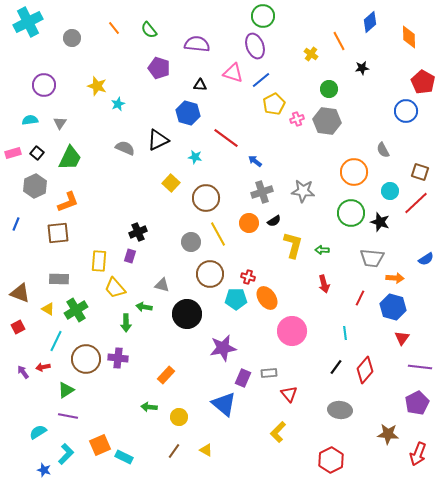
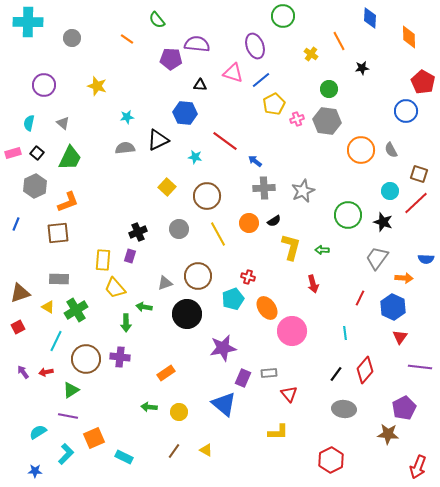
green circle at (263, 16): moved 20 px right
cyan cross at (28, 22): rotated 28 degrees clockwise
blue diamond at (370, 22): moved 4 px up; rotated 45 degrees counterclockwise
orange line at (114, 28): moved 13 px right, 11 px down; rotated 16 degrees counterclockwise
green semicircle at (149, 30): moved 8 px right, 10 px up
purple pentagon at (159, 68): moved 12 px right, 9 px up; rotated 15 degrees counterclockwise
cyan star at (118, 104): moved 9 px right, 13 px down; rotated 16 degrees clockwise
blue hexagon at (188, 113): moved 3 px left; rotated 10 degrees counterclockwise
cyan semicircle at (30, 120): moved 1 px left, 3 px down; rotated 70 degrees counterclockwise
gray triangle at (60, 123): moved 3 px right; rotated 24 degrees counterclockwise
red line at (226, 138): moved 1 px left, 3 px down
gray semicircle at (125, 148): rotated 30 degrees counterclockwise
gray semicircle at (383, 150): moved 8 px right
orange circle at (354, 172): moved 7 px right, 22 px up
brown square at (420, 172): moved 1 px left, 2 px down
yellow square at (171, 183): moved 4 px left, 4 px down
gray star at (303, 191): rotated 30 degrees counterclockwise
gray cross at (262, 192): moved 2 px right, 4 px up; rotated 15 degrees clockwise
brown circle at (206, 198): moved 1 px right, 2 px up
green circle at (351, 213): moved 3 px left, 2 px down
black star at (380, 222): moved 3 px right
gray circle at (191, 242): moved 12 px left, 13 px up
yellow L-shape at (293, 245): moved 2 px left, 2 px down
gray trapezoid at (372, 258): moved 5 px right; rotated 120 degrees clockwise
blue semicircle at (426, 259): rotated 35 degrees clockwise
yellow rectangle at (99, 261): moved 4 px right, 1 px up
brown circle at (210, 274): moved 12 px left, 2 px down
orange arrow at (395, 278): moved 9 px right
red arrow at (324, 284): moved 11 px left
gray triangle at (162, 285): moved 3 px right, 2 px up; rotated 35 degrees counterclockwise
brown triangle at (20, 293): rotated 40 degrees counterclockwise
orange ellipse at (267, 298): moved 10 px down
cyan pentagon at (236, 299): moved 3 px left; rotated 20 degrees counterclockwise
blue hexagon at (393, 307): rotated 10 degrees clockwise
yellow triangle at (48, 309): moved 2 px up
red triangle at (402, 338): moved 2 px left, 1 px up
purple cross at (118, 358): moved 2 px right, 1 px up
red arrow at (43, 367): moved 3 px right, 5 px down
black line at (336, 367): moved 7 px down
orange rectangle at (166, 375): moved 2 px up; rotated 12 degrees clockwise
green triangle at (66, 390): moved 5 px right
purple pentagon at (417, 403): moved 13 px left, 5 px down
gray ellipse at (340, 410): moved 4 px right, 1 px up
yellow circle at (179, 417): moved 5 px up
yellow L-shape at (278, 432): rotated 135 degrees counterclockwise
orange square at (100, 445): moved 6 px left, 7 px up
red arrow at (418, 454): moved 13 px down
blue star at (44, 470): moved 9 px left, 1 px down; rotated 16 degrees counterclockwise
